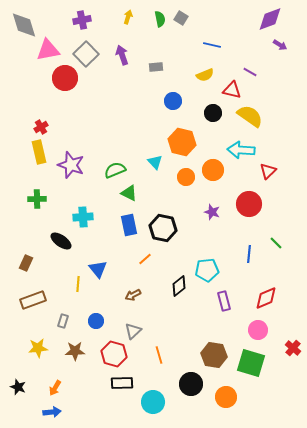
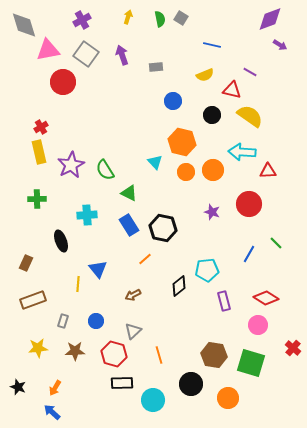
purple cross at (82, 20): rotated 18 degrees counterclockwise
gray square at (86, 54): rotated 10 degrees counterclockwise
red circle at (65, 78): moved 2 px left, 4 px down
black circle at (213, 113): moved 1 px left, 2 px down
cyan arrow at (241, 150): moved 1 px right, 2 px down
purple star at (71, 165): rotated 24 degrees clockwise
green semicircle at (115, 170): moved 10 px left; rotated 100 degrees counterclockwise
red triangle at (268, 171): rotated 42 degrees clockwise
orange circle at (186, 177): moved 5 px up
cyan cross at (83, 217): moved 4 px right, 2 px up
blue rectangle at (129, 225): rotated 20 degrees counterclockwise
black ellipse at (61, 241): rotated 35 degrees clockwise
blue line at (249, 254): rotated 24 degrees clockwise
red diamond at (266, 298): rotated 55 degrees clockwise
pink circle at (258, 330): moved 5 px up
orange circle at (226, 397): moved 2 px right, 1 px down
cyan circle at (153, 402): moved 2 px up
blue arrow at (52, 412): rotated 132 degrees counterclockwise
